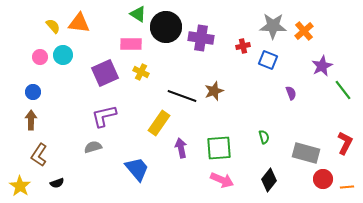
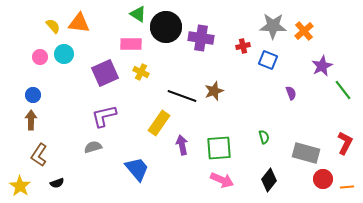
cyan circle: moved 1 px right, 1 px up
blue circle: moved 3 px down
purple arrow: moved 1 px right, 3 px up
